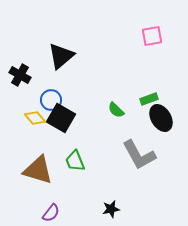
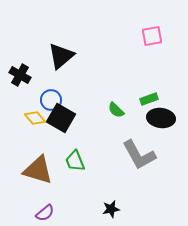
black ellipse: rotated 52 degrees counterclockwise
purple semicircle: moved 6 px left; rotated 12 degrees clockwise
